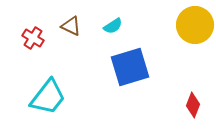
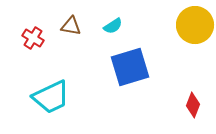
brown triangle: rotated 15 degrees counterclockwise
cyan trapezoid: moved 3 px right; rotated 27 degrees clockwise
